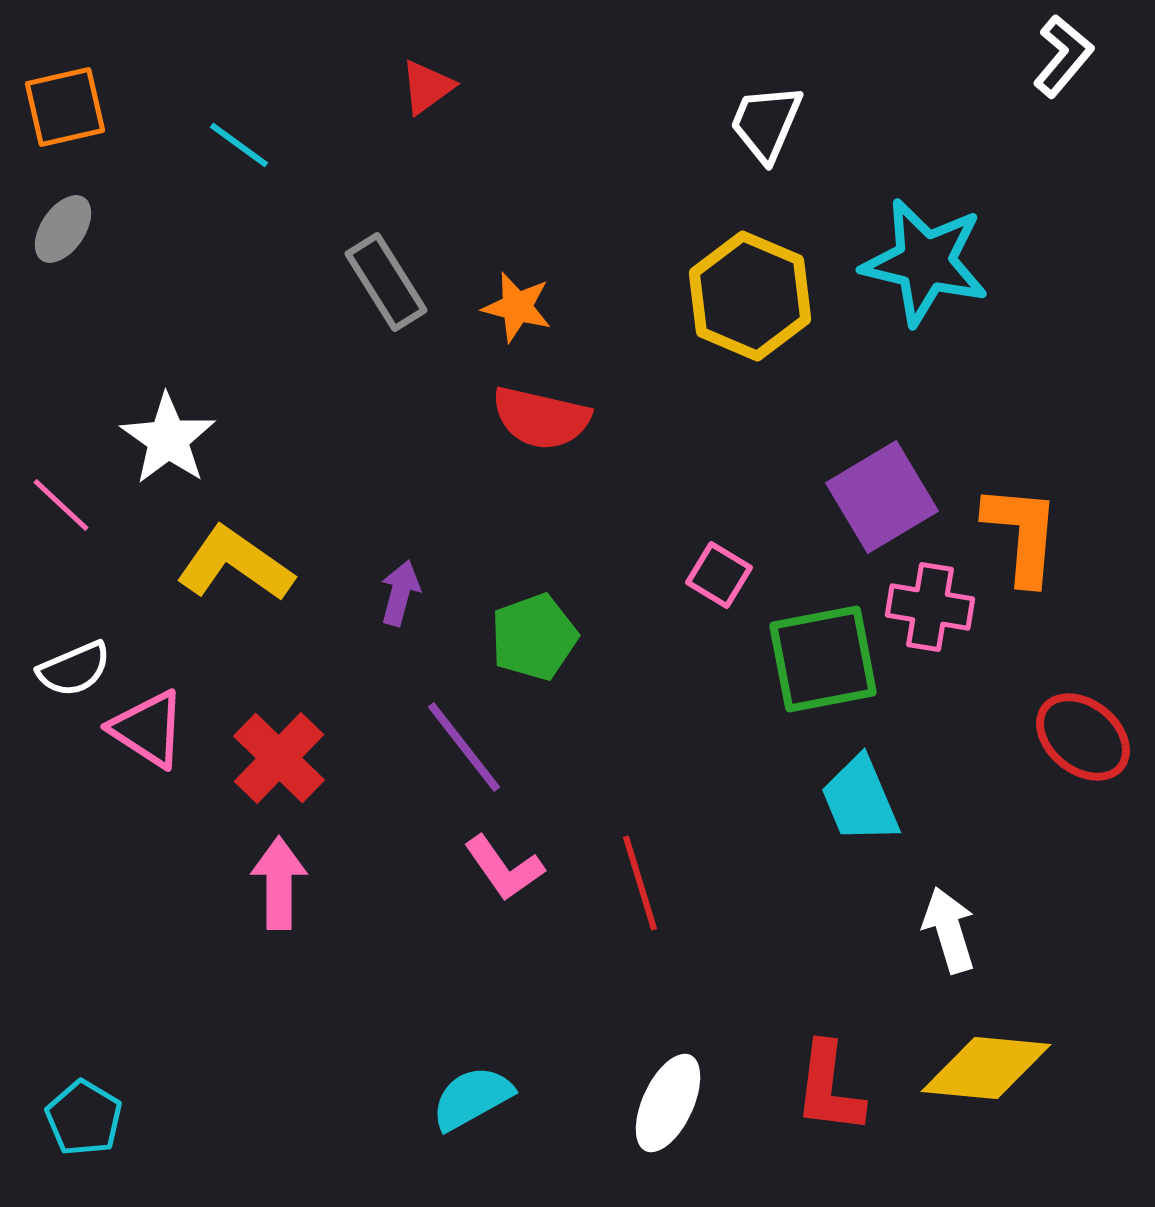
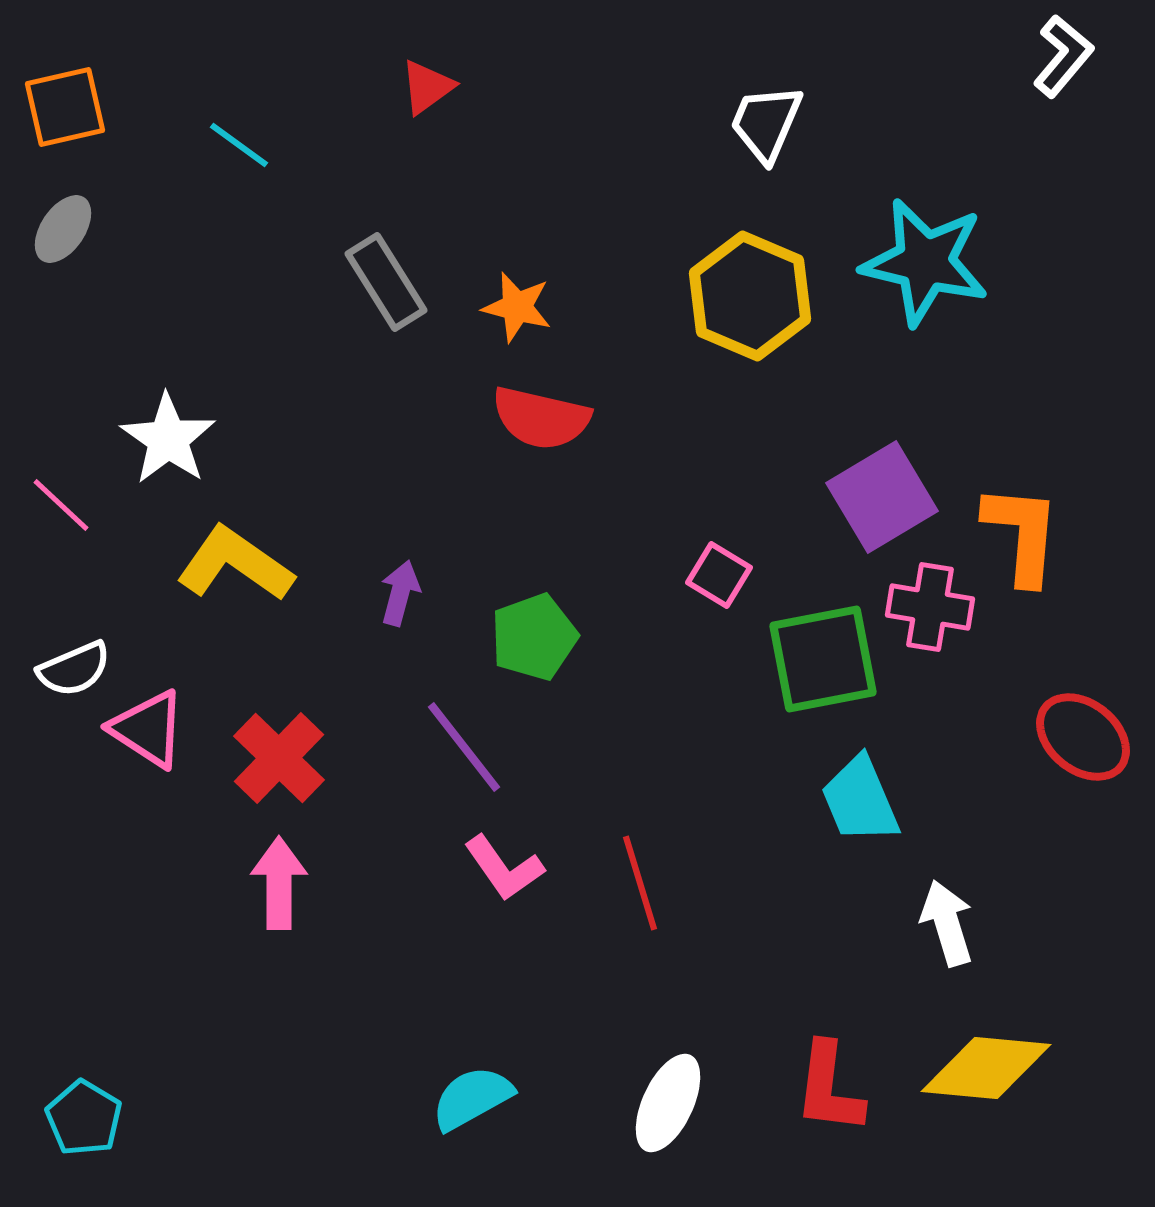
white arrow: moved 2 px left, 7 px up
